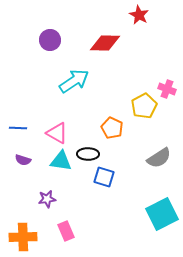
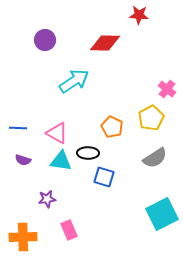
red star: rotated 24 degrees counterclockwise
purple circle: moved 5 px left
pink cross: rotated 18 degrees clockwise
yellow pentagon: moved 7 px right, 12 px down
orange pentagon: moved 1 px up
black ellipse: moved 1 px up
gray semicircle: moved 4 px left
pink rectangle: moved 3 px right, 1 px up
